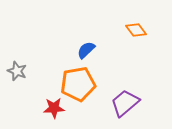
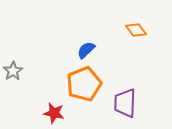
gray star: moved 4 px left; rotated 18 degrees clockwise
orange pentagon: moved 6 px right; rotated 12 degrees counterclockwise
purple trapezoid: rotated 48 degrees counterclockwise
red star: moved 5 px down; rotated 15 degrees clockwise
